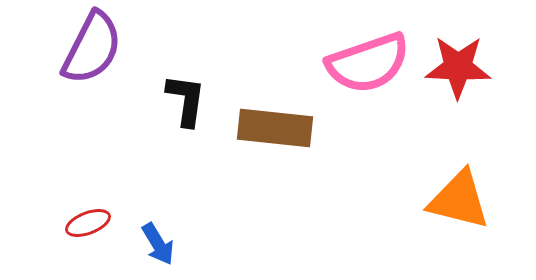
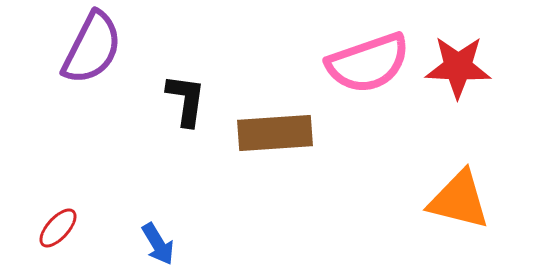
brown rectangle: moved 5 px down; rotated 10 degrees counterclockwise
red ellipse: moved 30 px left, 5 px down; rotated 27 degrees counterclockwise
